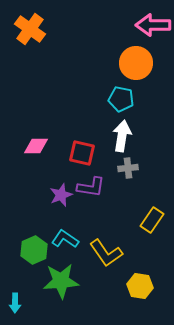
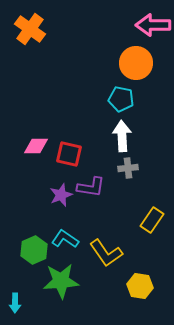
white arrow: rotated 12 degrees counterclockwise
red square: moved 13 px left, 1 px down
